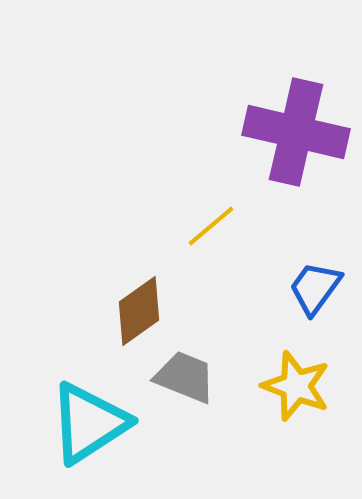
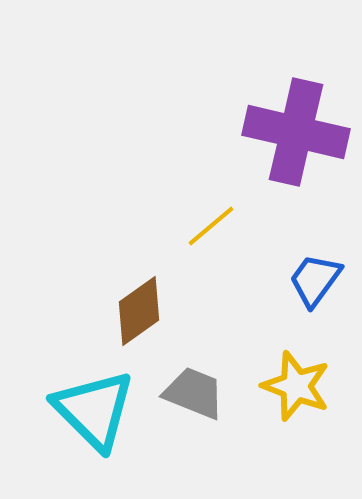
blue trapezoid: moved 8 px up
gray trapezoid: moved 9 px right, 16 px down
cyan triangle: moved 5 px right, 13 px up; rotated 42 degrees counterclockwise
